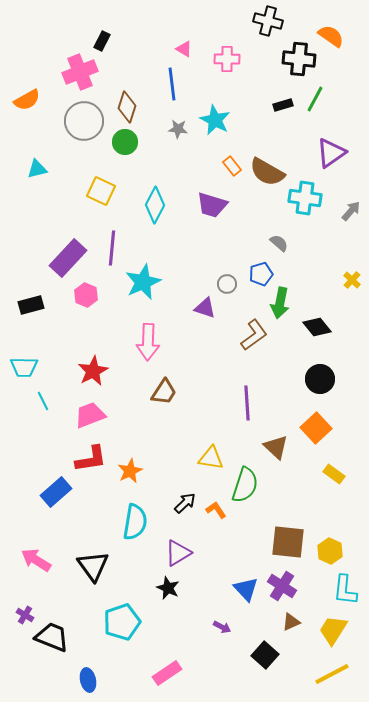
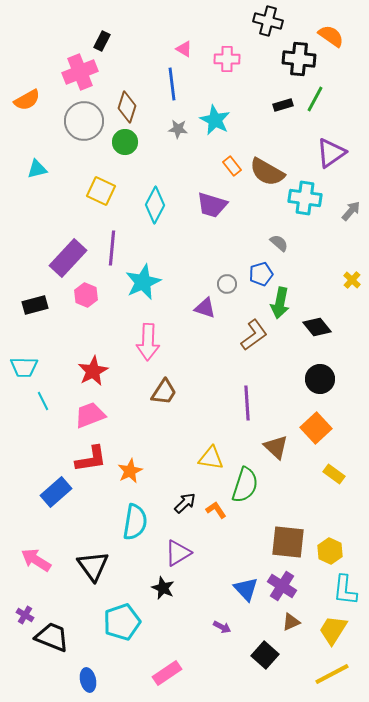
black rectangle at (31, 305): moved 4 px right
black star at (168, 588): moved 5 px left
